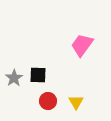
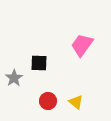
black square: moved 1 px right, 12 px up
yellow triangle: rotated 21 degrees counterclockwise
